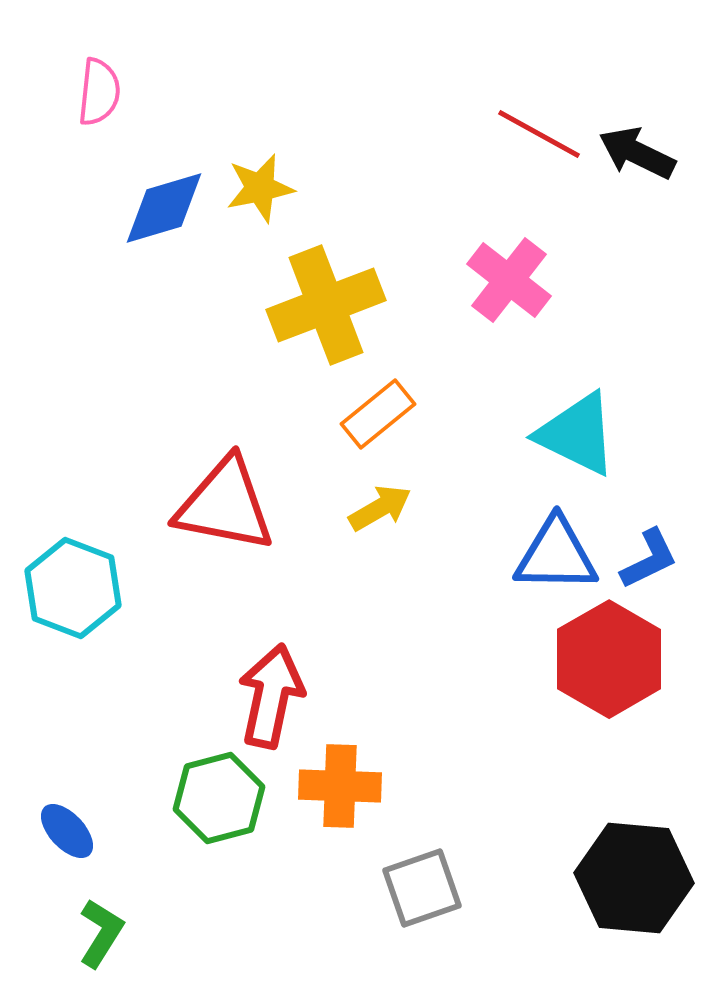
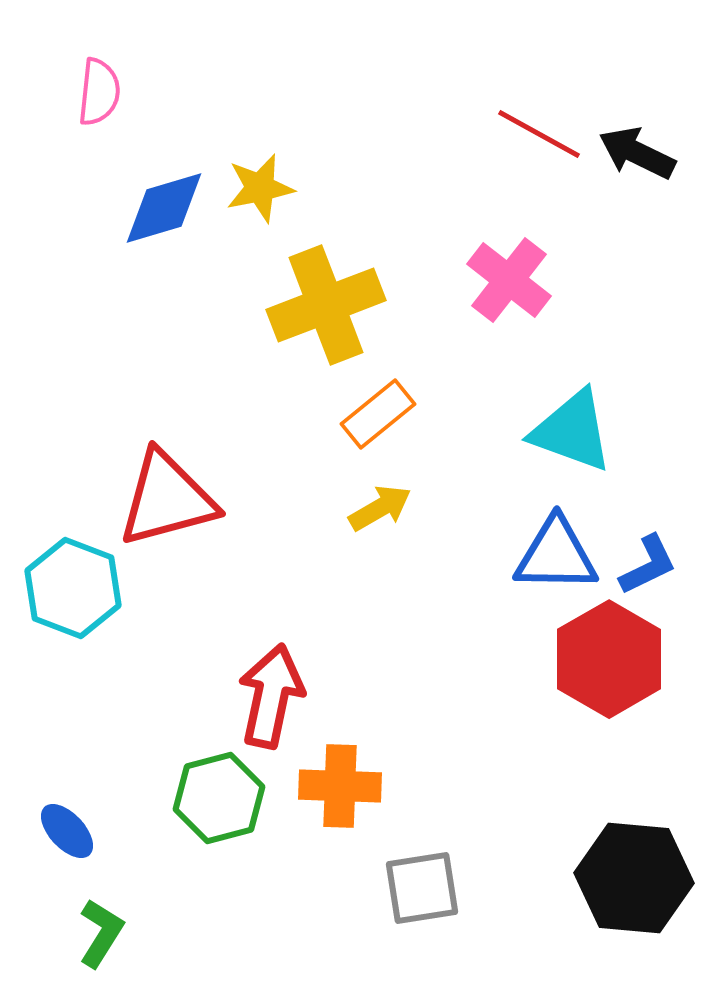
cyan triangle: moved 5 px left, 3 px up; rotated 6 degrees counterclockwise
red triangle: moved 58 px left, 6 px up; rotated 26 degrees counterclockwise
blue L-shape: moved 1 px left, 6 px down
gray square: rotated 10 degrees clockwise
